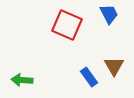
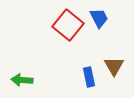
blue trapezoid: moved 10 px left, 4 px down
red square: moved 1 px right; rotated 16 degrees clockwise
blue rectangle: rotated 24 degrees clockwise
